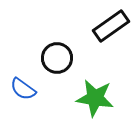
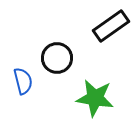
blue semicircle: moved 8 px up; rotated 140 degrees counterclockwise
